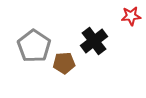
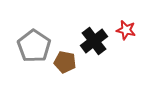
red star: moved 5 px left, 14 px down; rotated 18 degrees clockwise
brown pentagon: moved 1 px right, 1 px up; rotated 15 degrees clockwise
